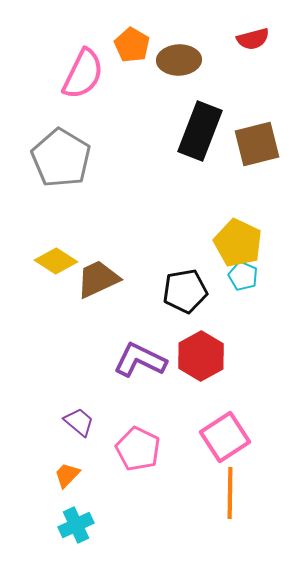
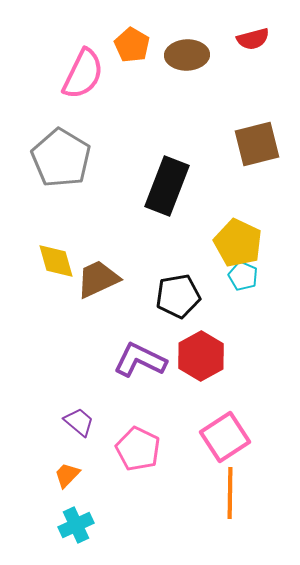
brown ellipse: moved 8 px right, 5 px up
black rectangle: moved 33 px left, 55 px down
yellow diamond: rotated 42 degrees clockwise
black pentagon: moved 7 px left, 5 px down
